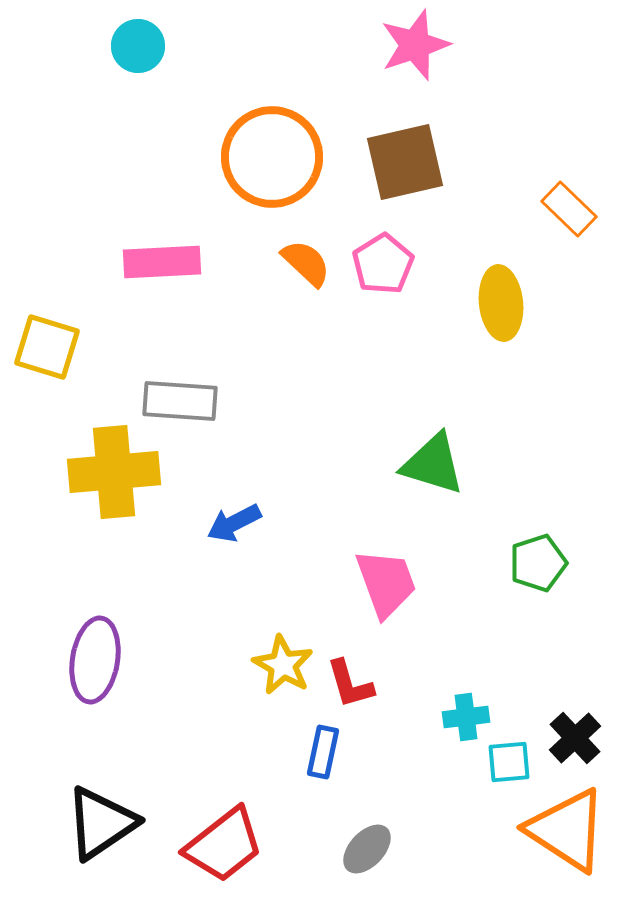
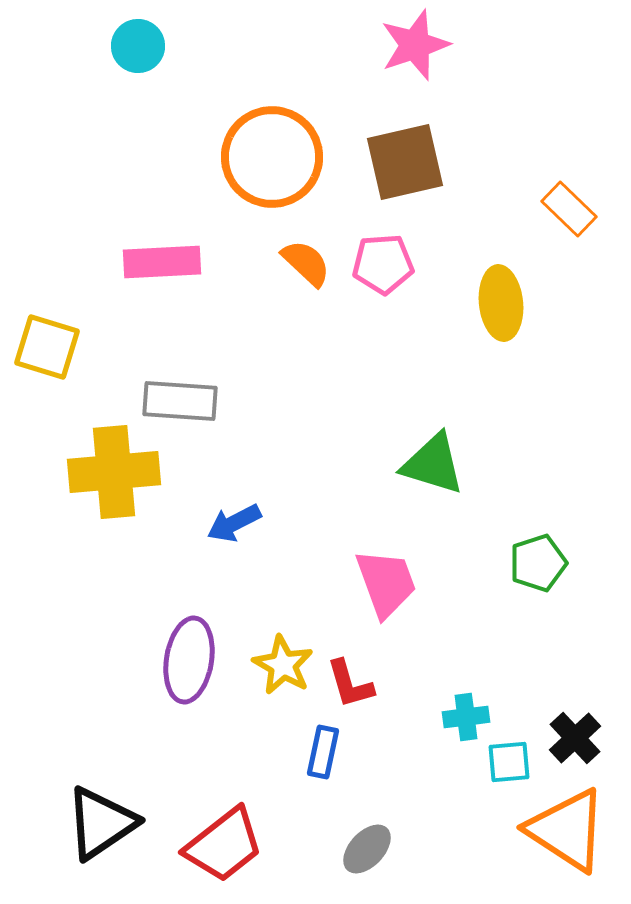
pink pentagon: rotated 28 degrees clockwise
purple ellipse: moved 94 px right
